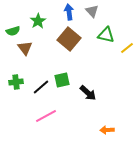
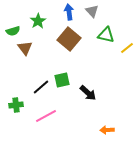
green cross: moved 23 px down
